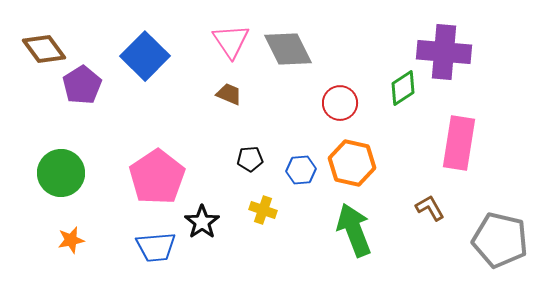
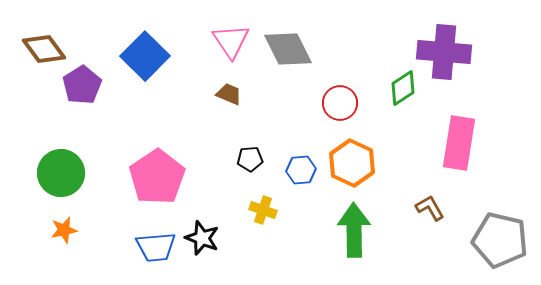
orange hexagon: rotated 12 degrees clockwise
black star: moved 16 px down; rotated 16 degrees counterclockwise
green arrow: rotated 20 degrees clockwise
orange star: moved 7 px left, 10 px up
